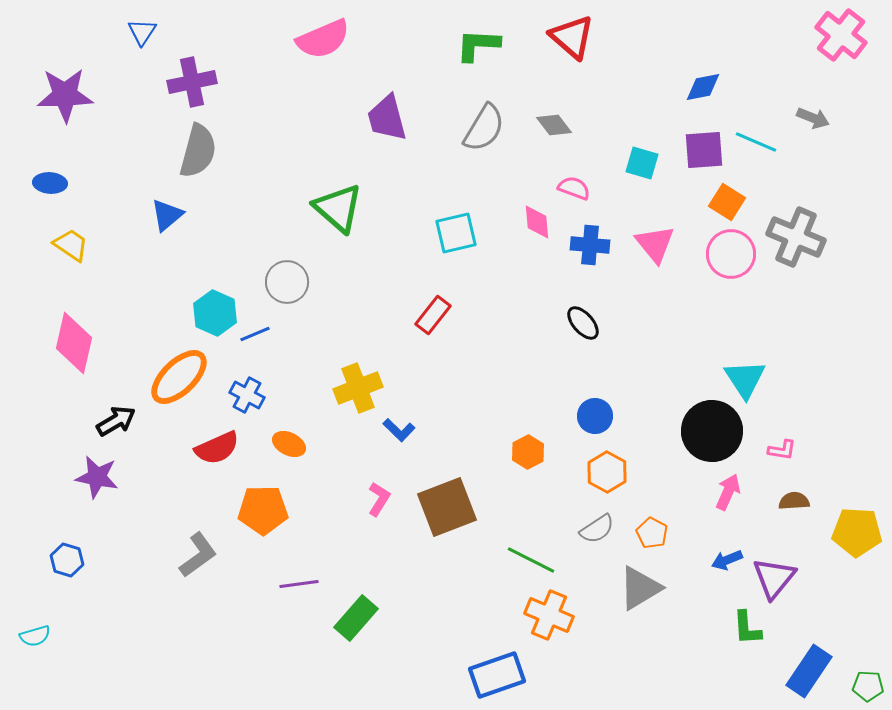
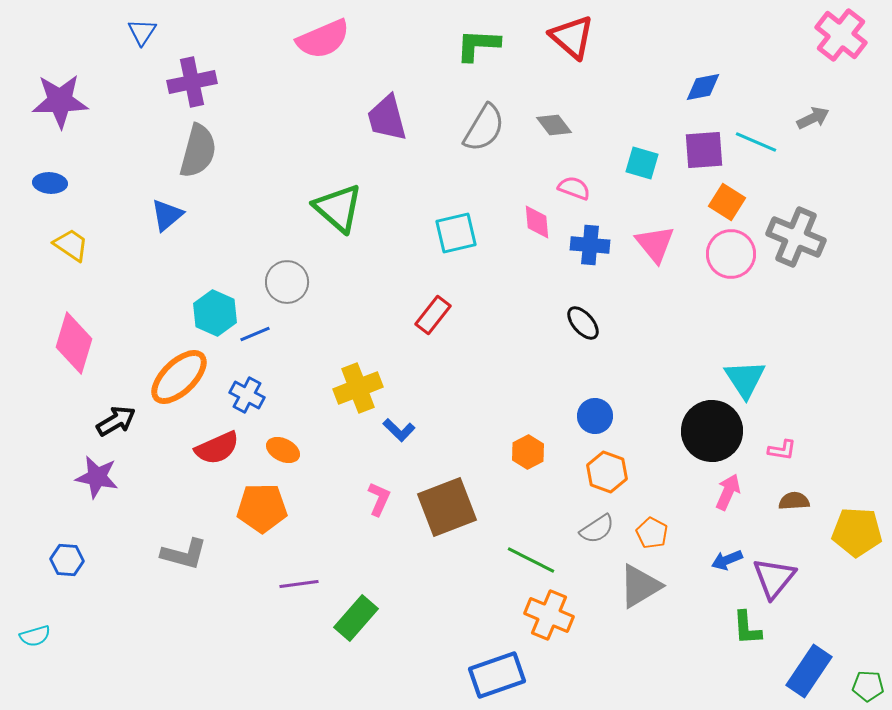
purple star at (65, 95): moved 5 px left, 6 px down
gray arrow at (813, 118): rotated 48 degrees counterclockwise
pink diamond at (74, 343): rotated 4 degrees clockwise
orange ellipse at (289, 444): moved 6 px left, 6 px down
orange hexagon at (607, 472): rotated 9 degrees counterclockwise
pink L-shape at (379, 499): rotated 8 degrees counterclockwise
orange pentagon at (263, 510): moved 1 px left, 2 px up
gray L-shape at (198, 555): moved 14 px left, 1 px up; rotated 51 degrees clockwise
blue hexagon at (67, 560): rotated 12 degrees counterclockwise
gray triangle at (640, 588): moved 2 px up
